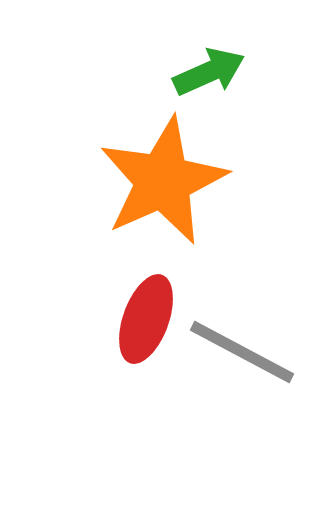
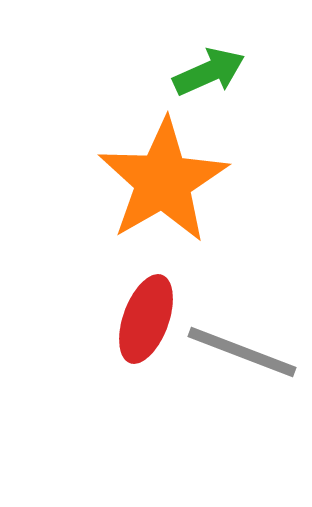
orange star: rotated 6 degrees counterclockwise
gray line: rotated 7 degrees counterclockwise
